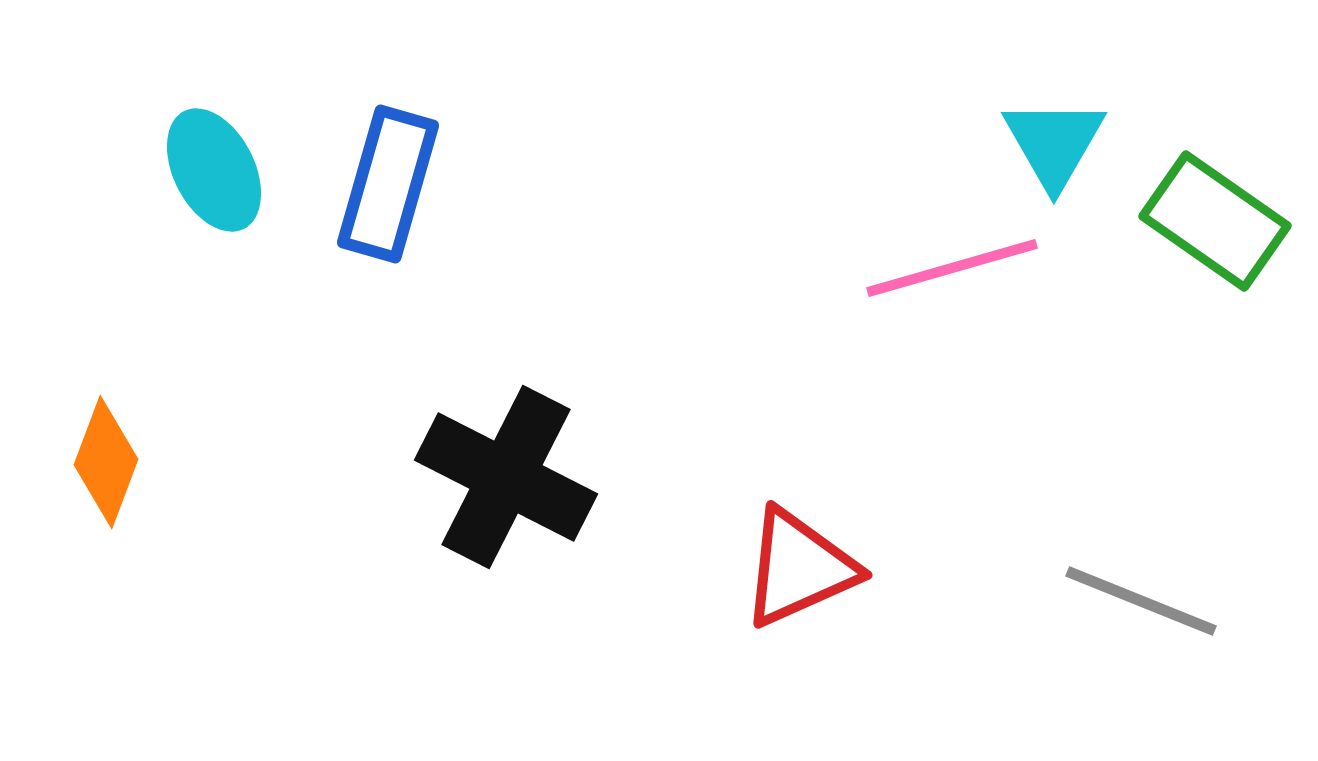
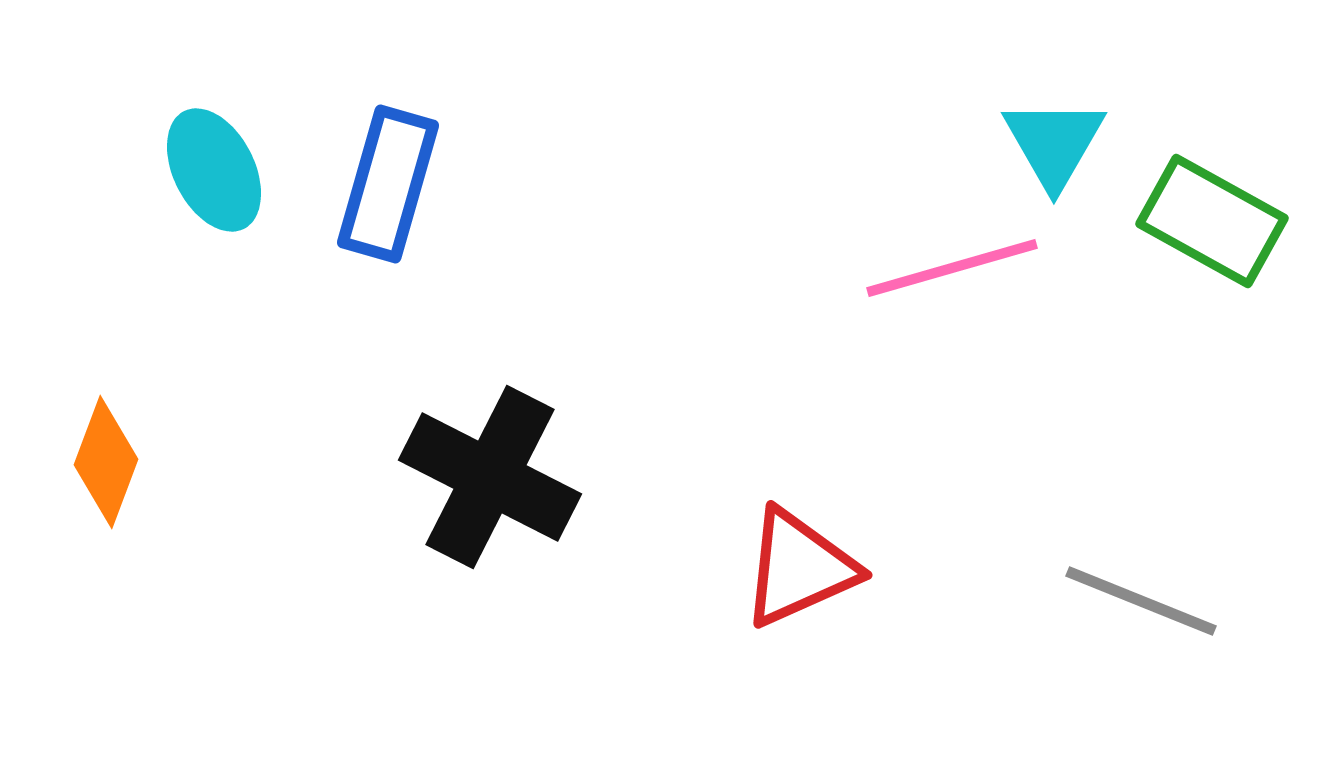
green rectangle: moved 3 px left; rotated 6 degrees counterclockwise
black cross: moved 16 px left
